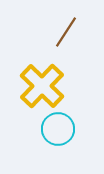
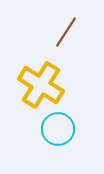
yellow cross: moved 1 px left, 1 px up; rotated 12 degrees counterclockwise
